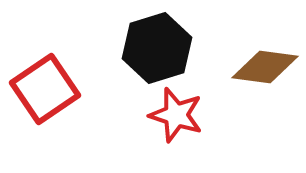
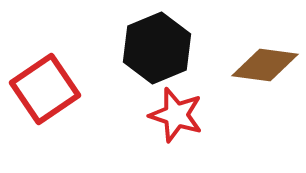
black hexagon: rotated 6 degrees counterclockwise
brown diamond: moved 2 px up
